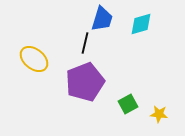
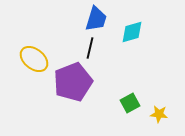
blue trapezoid: moved 6 px left
cyan diamond: moved 9 px left, 8 px down
black line: moved 5 px right, 5 px down
purple pentagon: moved 12 px left
green square: moved 2 px right, 1 px up
